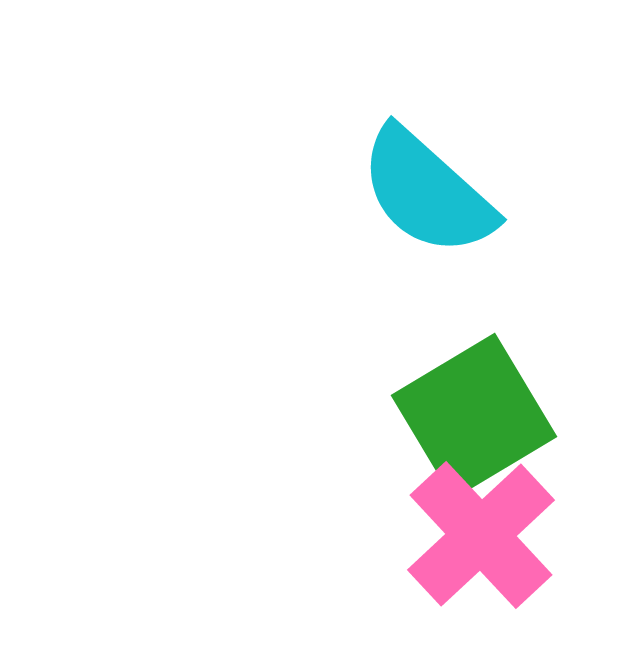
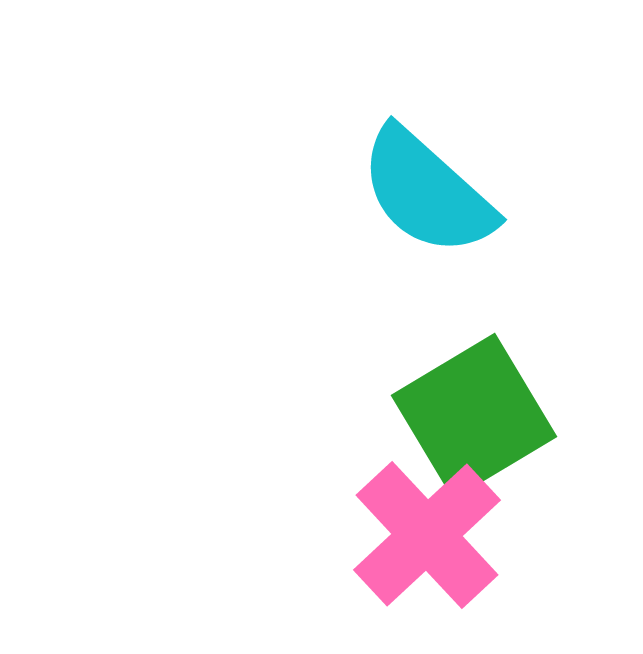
pink cross: moved 54 px left
